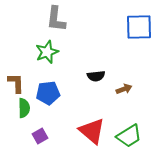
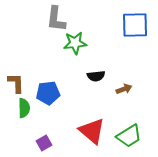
blue square: moved 4 px left, 2 px up
green star: moved 28 px right, 9 px up; rotated 15 degrees clockwise
purple square: moved 4 px right, 7 px down
